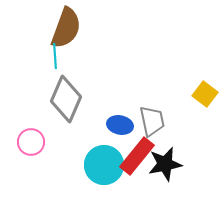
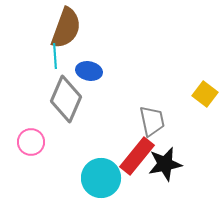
blue ellipse: moved 31 px left, 54 px up
cyan circle: moved 3 px left, 13 px down
